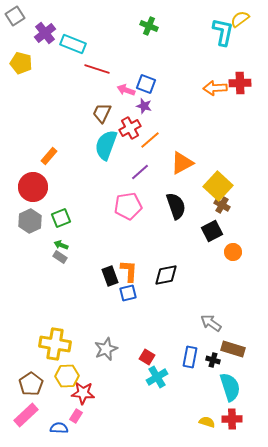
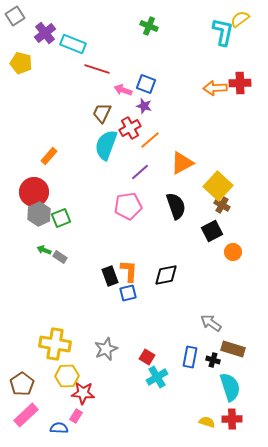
pink arrow at (126, 90): moved 3 px left
red circle at (33, 187): moved 1 px right, 5 px down
gray hexagon at (30, 221): moved 9 px right, 7 px up
green arrow at (61, 245): moved 17 px left, 5 px down
brown pentagon at (31, 384): moved 9 px left
